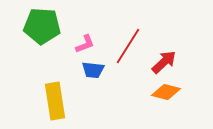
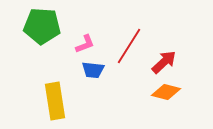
red line: moved 1 px right
